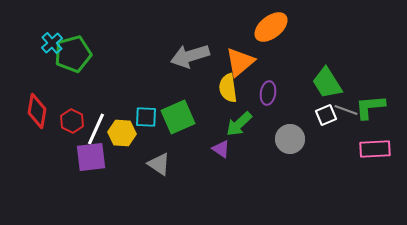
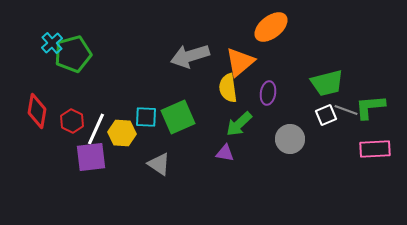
green trapezoid: rotated 72 degrees counterclockwise
purple triangle: moved 4 px right, 4 px down; rotated 24 degrees counterclockwise
